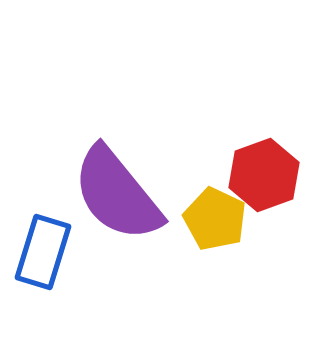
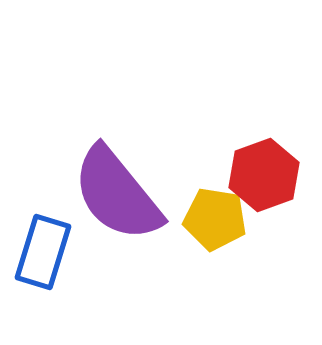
yellow pentagon: rotated 16 degrees counterclockwise
